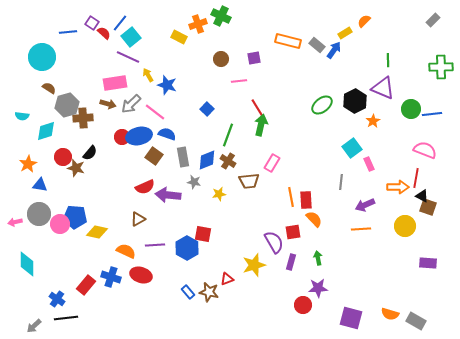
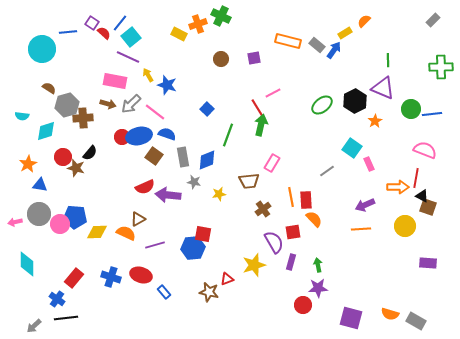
yellow rectangle at (179, 37): moved 3 px up
cyan circle at (42, 57): moved 8 px up
pink line at (239, 81): moved 34 px right, 12 px down; rotated 21 degrees counterclockwise
pink rectangle at (115, 83): moved 2 px up; rotated 20 degrees clockwise
orange star at (373, 121): moved 2 px right
cyan square at (352, 148): rotated 18 degrees counterclockwise
brown cross at (228, 161): moved 35 px right, 48 px down; rotated 21 degrees clockwise
gray line at (341, 182): moved 14 px left, 11 px up; rotated 49 degrees clockwise
yellow diamond at (97, 232): rotated 15 degrees counterclockwise
purple line at (155, 245): rotated 12 degrees counterclockwise
blue hexagon at (187, 248): moved 6 px right; rotated 25 degrees clockwise
orange semicircle at (126, 251): moved 18 px up
green arrow at (318, 258): moved 7 px down
red rectangle at (86, 285): moved 12 px left, 7 px up
blue rectangle at (188, 292): moved 24 px left
